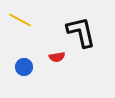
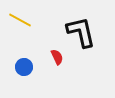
red semicircle: rotated 105 degrees counterclockwise
